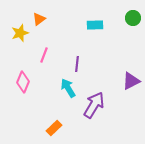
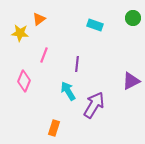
cyan rectangle: rotated 21 degrees clockwise
yellow star: rotated 24 degrees clockwise
pink diamond: moved 1 px right, 1 px up
cyan arrow: moved 3 px down
orange rectangle: rotated 28 degrees counterclockwise
